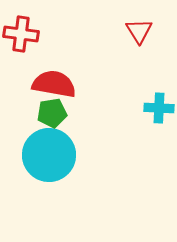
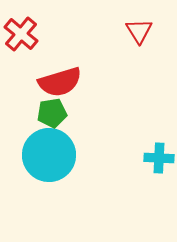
red cross: rotated 32 degrees clockwise
red semicircle: moved 6 px right, 2 px up; rotated 153 degrees clockwise
cyan cross: moved 50 px down
